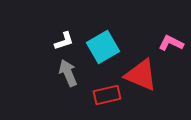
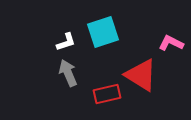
white L-shape: moved 2 px right, 1 px down
cyan square: moved 15 px up; rotated 12 degrees clockwise
red triangle: rotated 9 degrees clockwise
red rectangle: moved 1 px up
